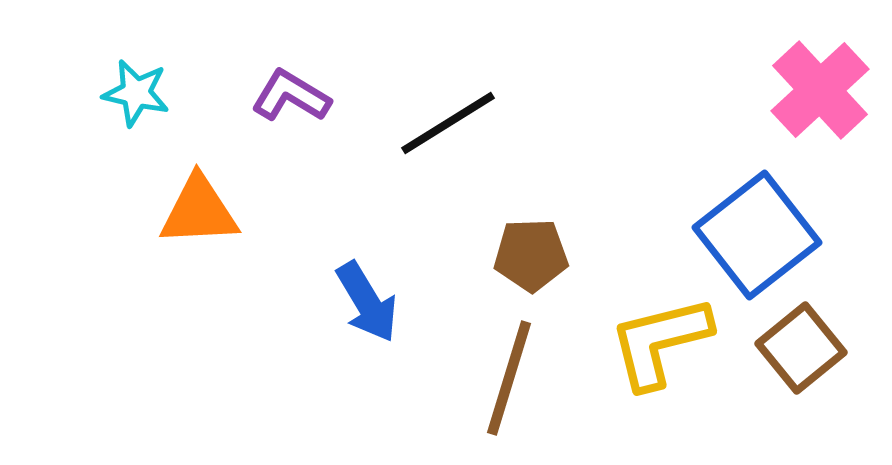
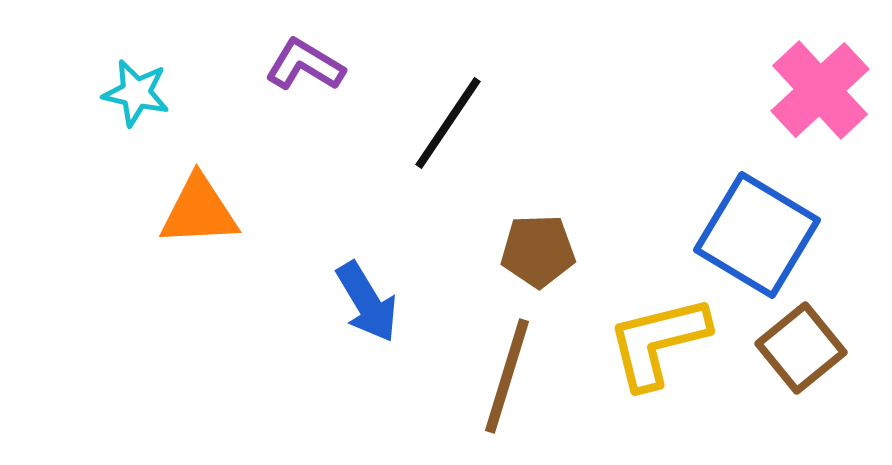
purple L-shape: moved 14 px right, 31 px up
black line: rotated 24 degrees counterclockwise
blue square: rotated 21 degrees counterclockwise
brown pentagon: moved 7 px right, 4 px up
yellow L-shape: moved 2 px left
brown line: moved 2 px left, 2 px up
